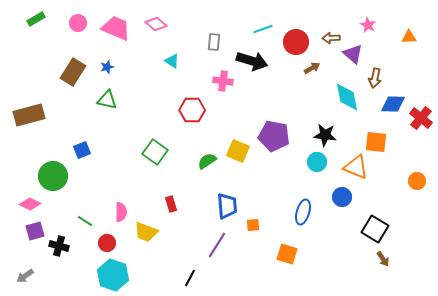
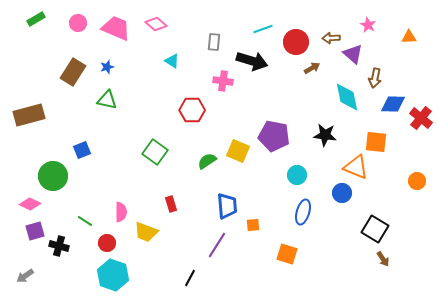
cyan circle at (317, 162): moved 20 px left, 13 px down
blue circle at (342, 197): moved 4 px up
